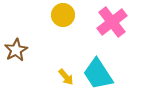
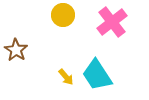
brown star: rotated 10 degrees counterclockwise
cyan trapezoid: moved 1 px left, 1 px down
